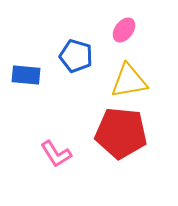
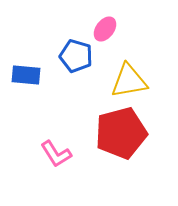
pink ellipse: moved 19 px left, 1 px up
red pentagon: rotated 21 degrees counterclockwise
